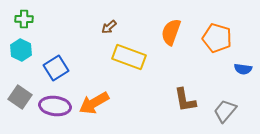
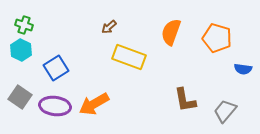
green cross: moved 6 px down; rotated 18 degrees clockwise
orange arrow: moved 1 px down
